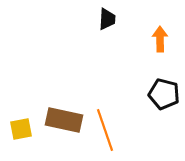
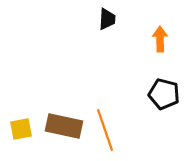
brown rectangle: moved 6 px down
